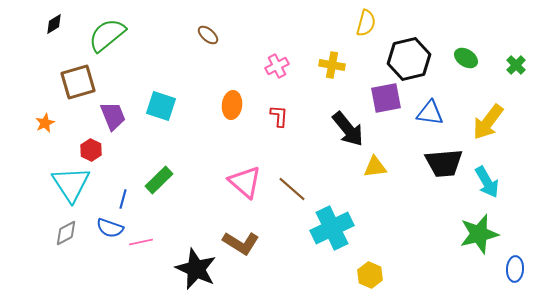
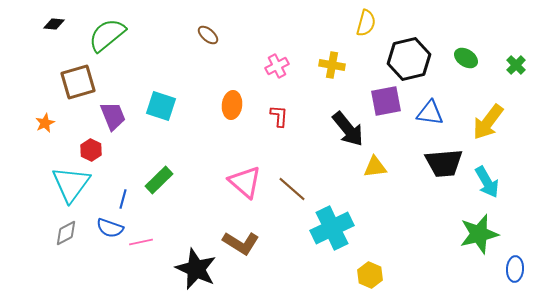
black diamond: rotated 35 degrees clockwise
purple square: moved 3 px down
cyan triangle: rotated 9 degrees clockwise
